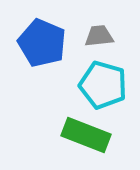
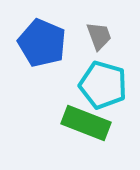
gray trapezoid: rotated 76 degrees clockwise
green rectangle: moved 12 px up
